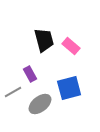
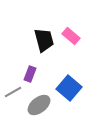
pink rectangle: moved 10 px up
purple rectangle: rotated 49 degrees clockwise
blue square: rotated 35 degrees counterclockwise
gray ellipse: moved 1 px left, 1 px down
